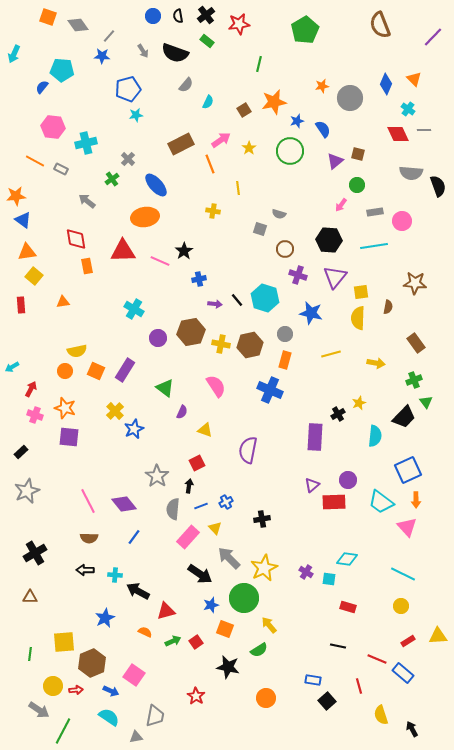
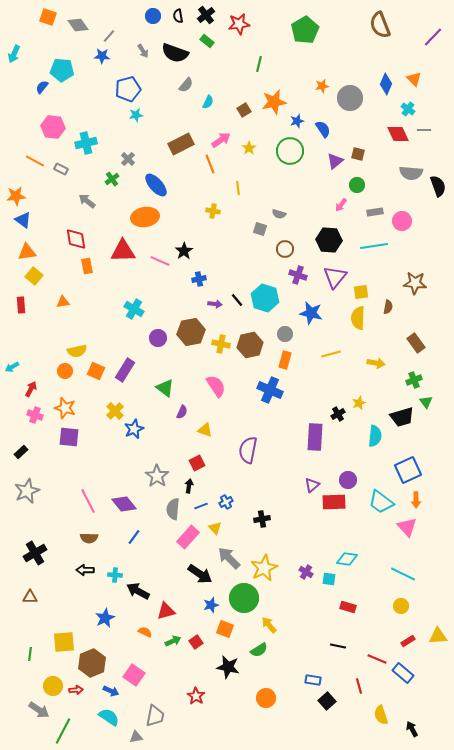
black trapezoid at (404, 417): moved 2 px left; rotated 30 degrees clockwise
